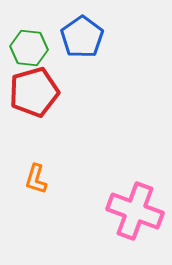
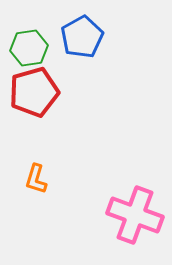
blue pentagon: rotated 6 degrees clockwise
green hexagon: rotated 15 degrees counterclockwise
pink cross: moved 4 px down
